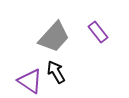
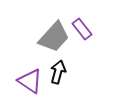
purple rectangle: moved 16 px left, 3 px up
black arrow: moved 2 px right; rotated 45 degrees clockwise
